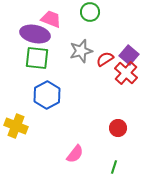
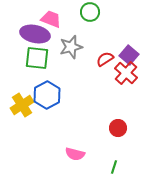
gray star: moved 10 px left, 4 px up
yellow cross: moved 6 px right, 21 px up; rotated 35 degrees clockwise
pink semicircle: rotated 66 degrees clockwise
